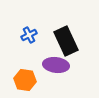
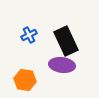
purple ellipse: moved 6 px right
